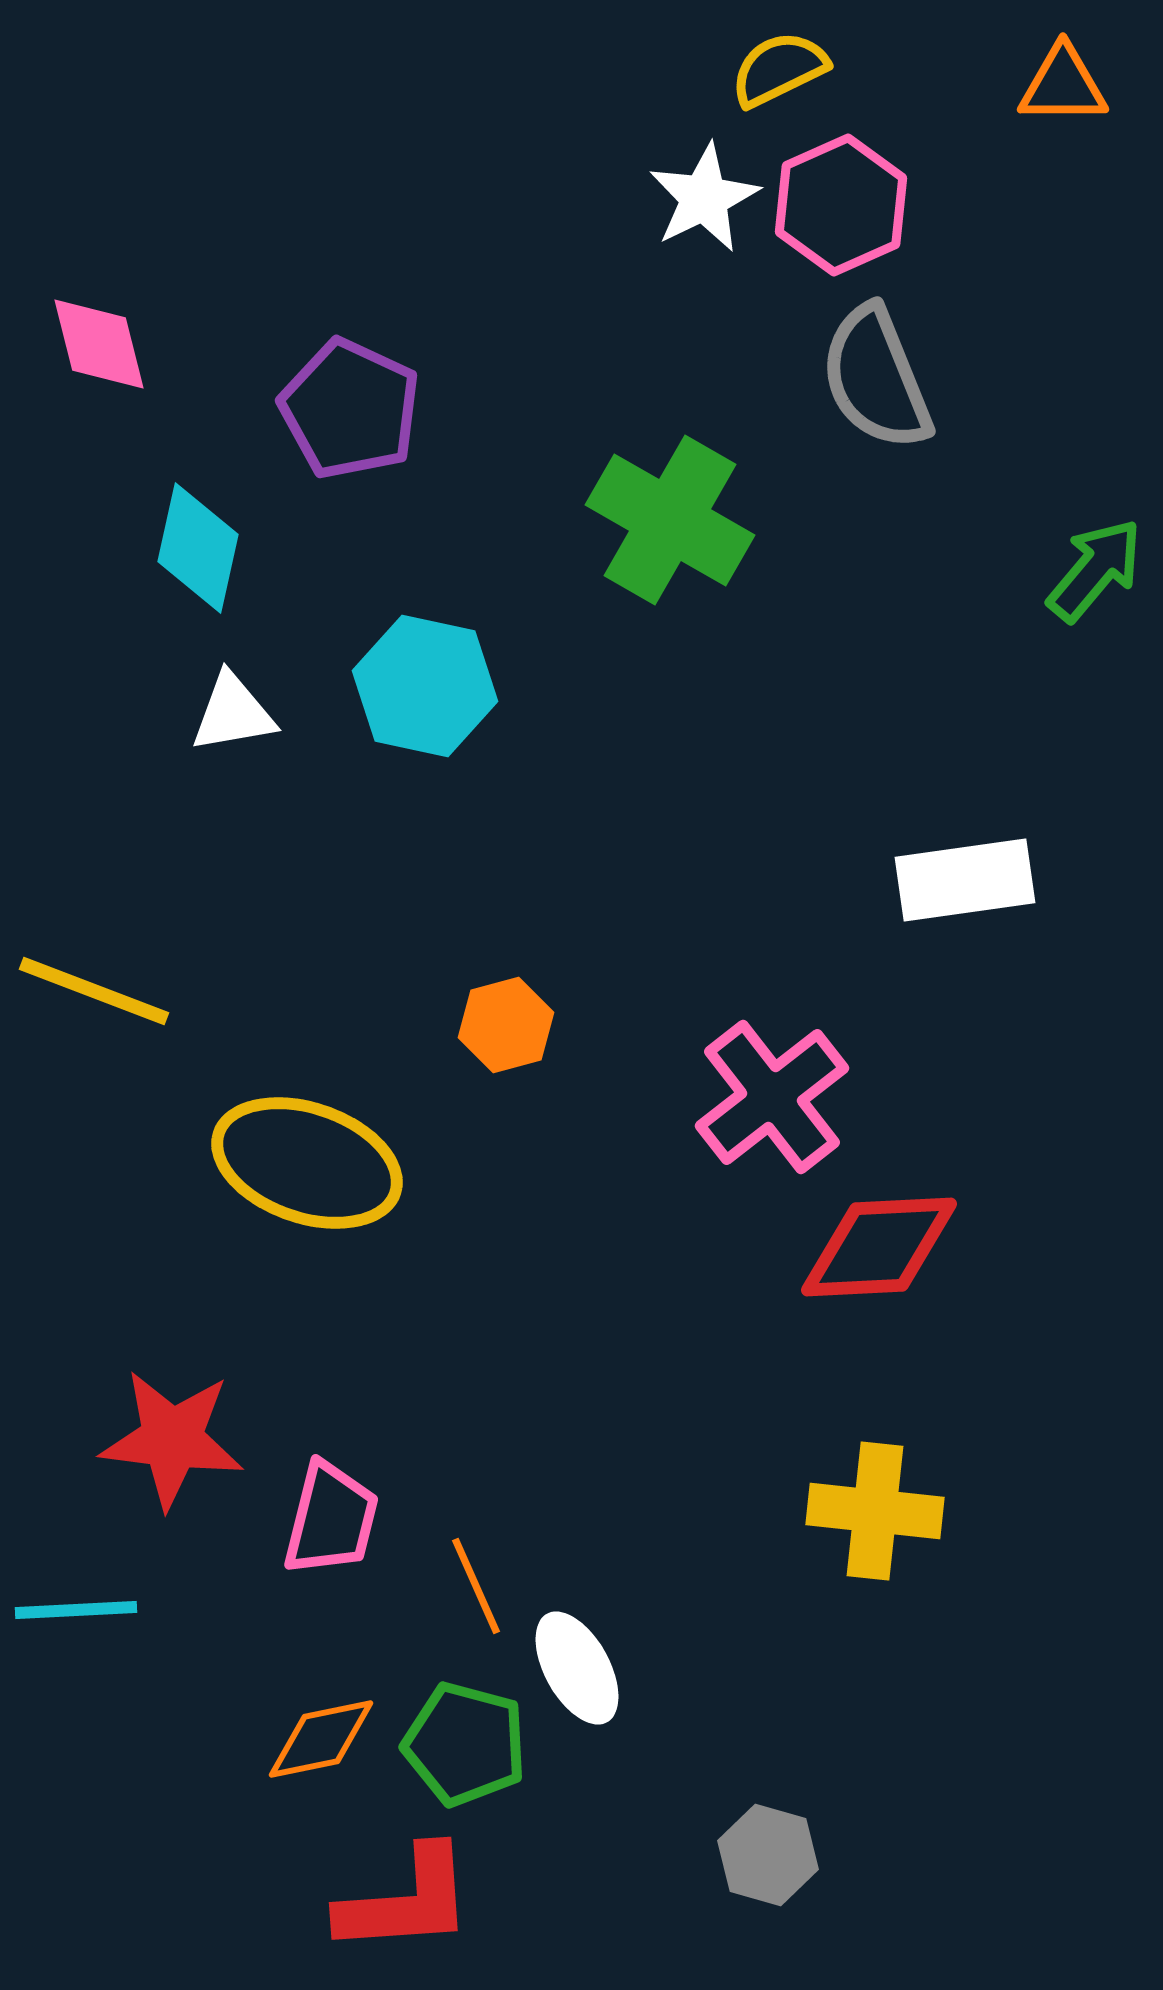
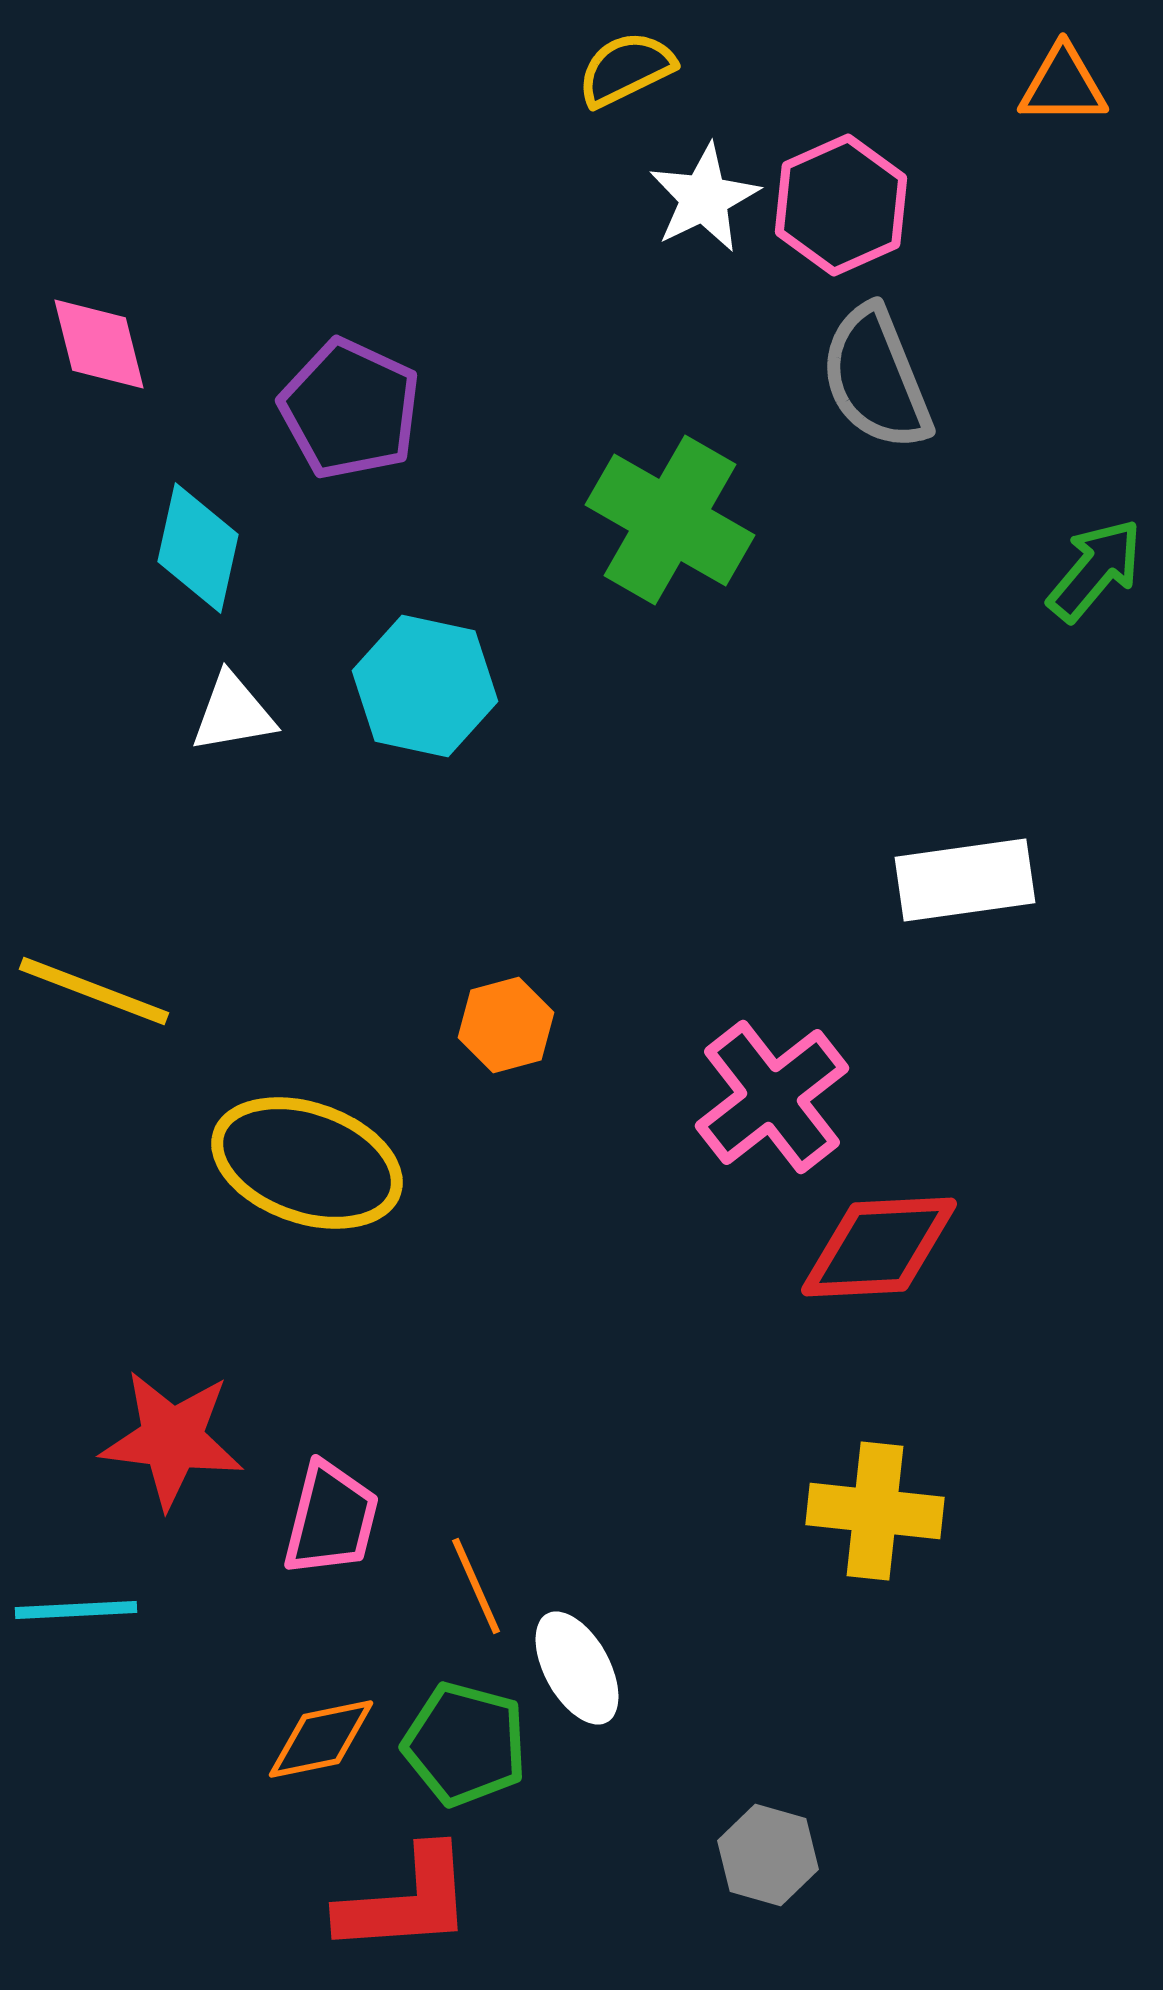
yellow semicircle: moved 153 px left
